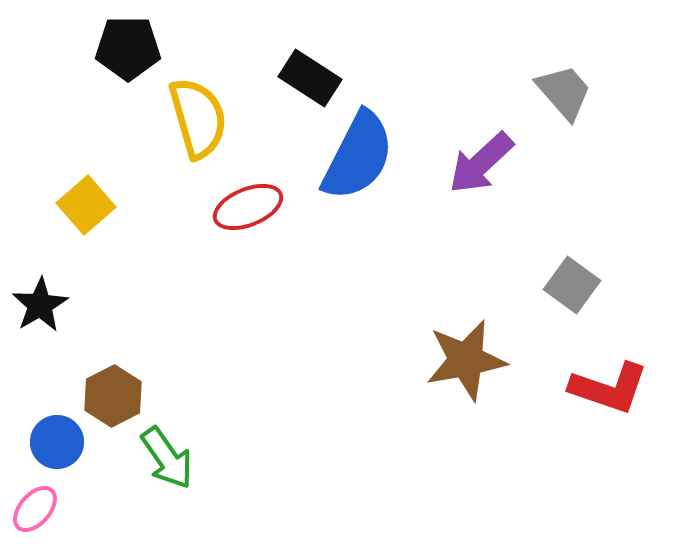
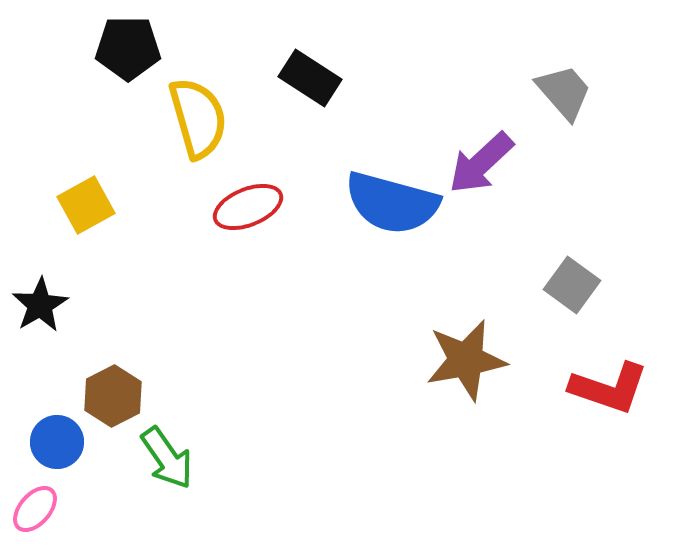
blue semicircle: moved 34 px right, 47 px down; rotated 78 degrees clockwise
yellow square: rotated 12 degrees clockwise
